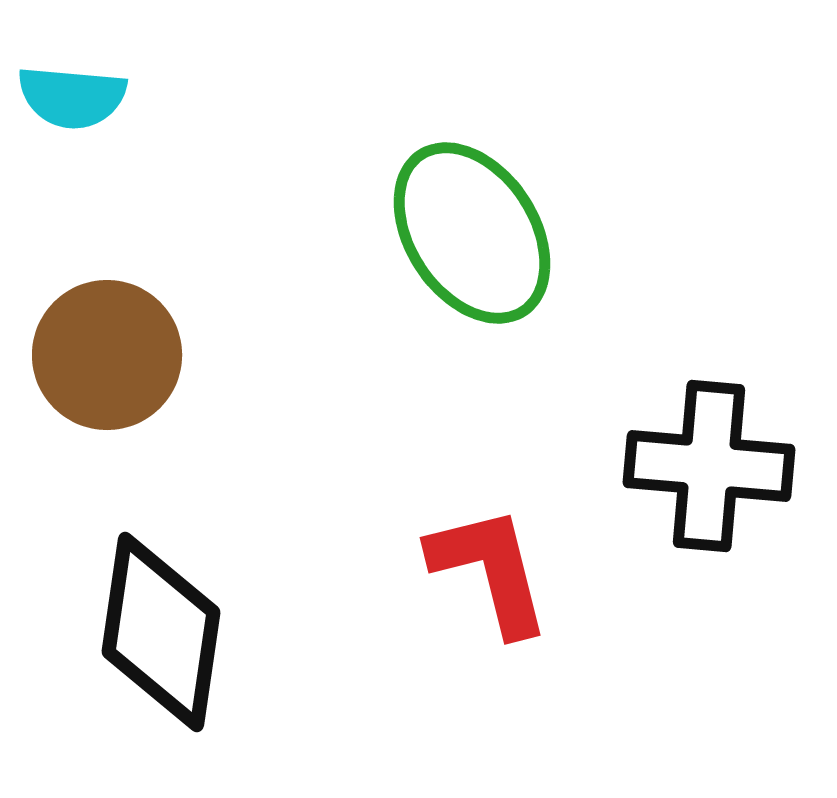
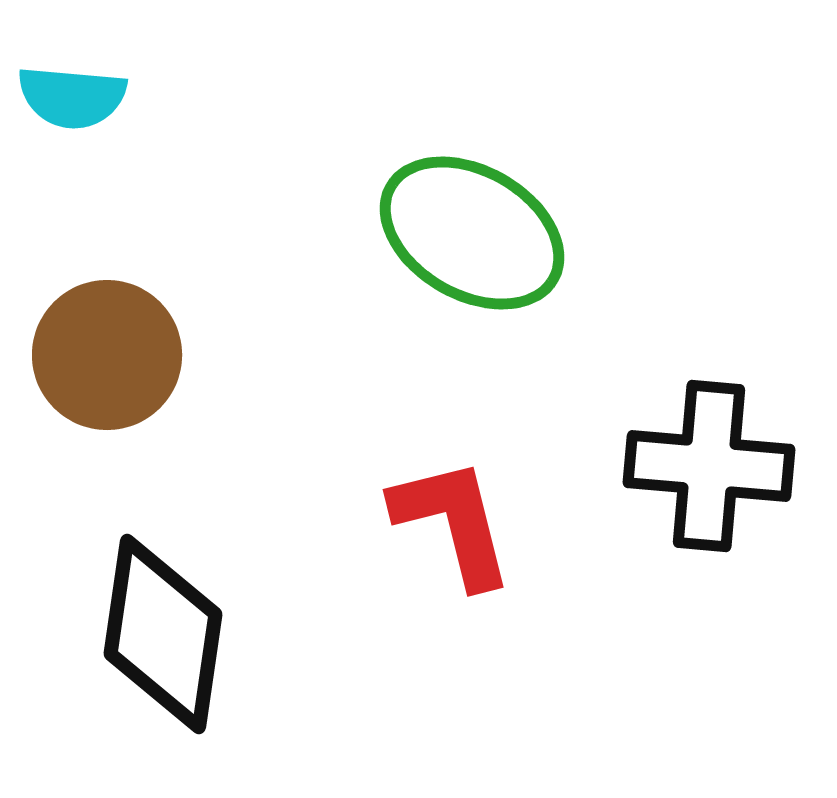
green ellipse: rotated 27 degrees counterclockwise
red L-shape: moved 37 px left, 48 px up
black diamond: moved 2 px right, 2 px down
